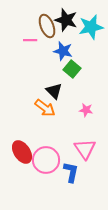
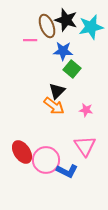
blue star: rotated 12 degrees counterclockwise
black triangle: moved 3 px right; rotated 30 degrees clockwise
orange arrow: moved 9 px right, 2 px up
pink triangle: moved 3 px up
blue L-shape: moved 4 px left, 1 px up; rotated 105 degrees clockwise
